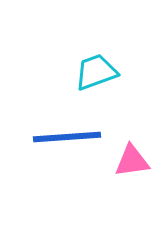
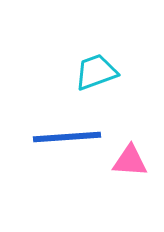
pink triangle: moved 2 px left; rotated 12 degrees clockwise
